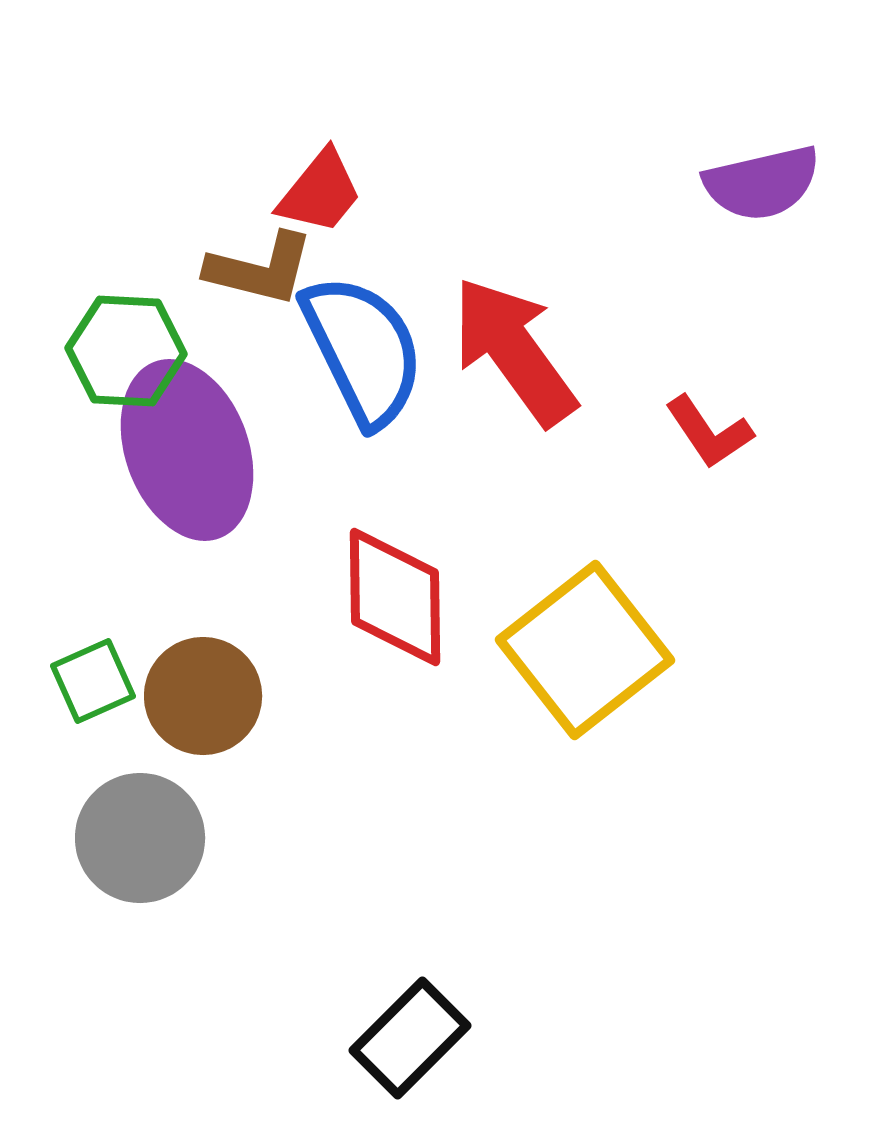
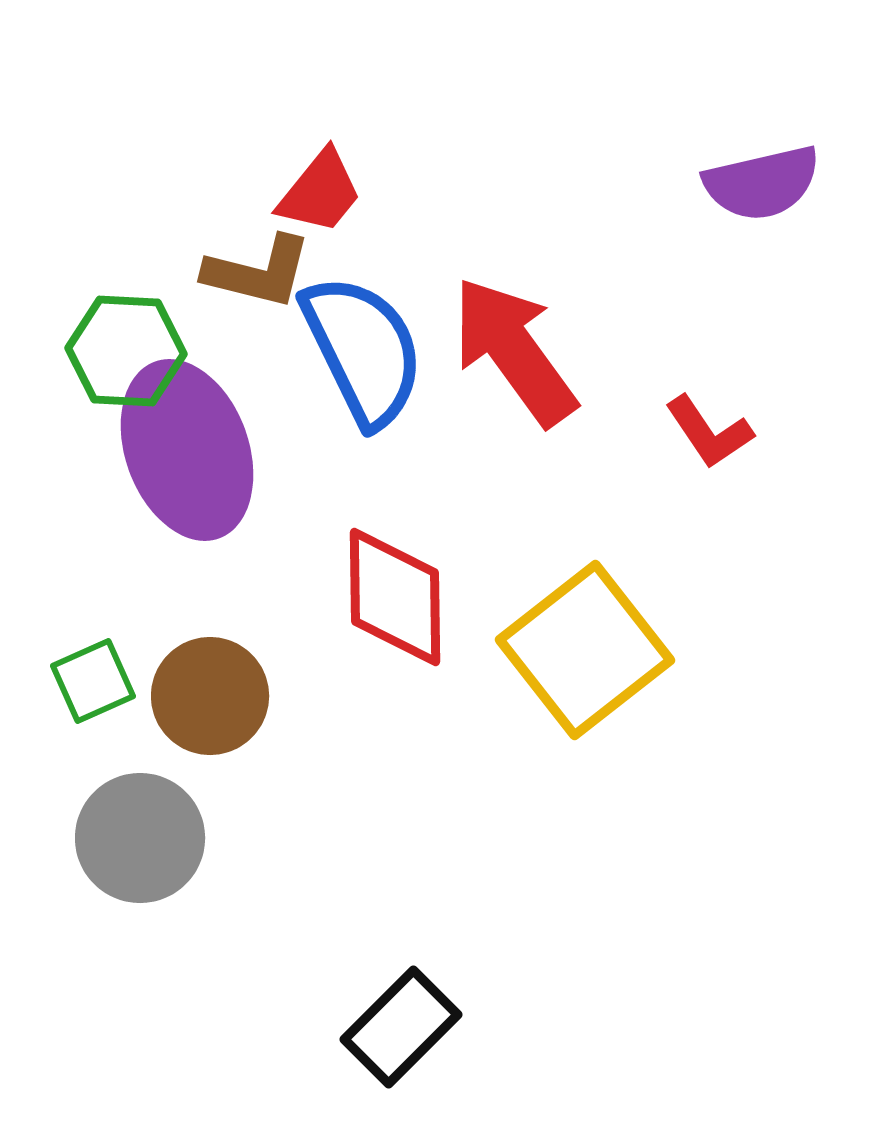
brown L-shape: moved 2 px left, 3 px down
brown circle: moved 7 px right
black rectangle: moved 9 px left, 11 px up
